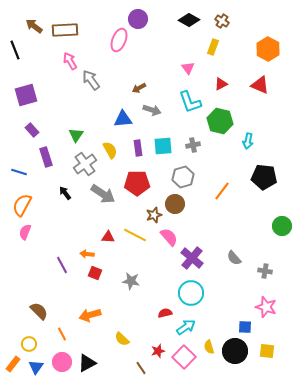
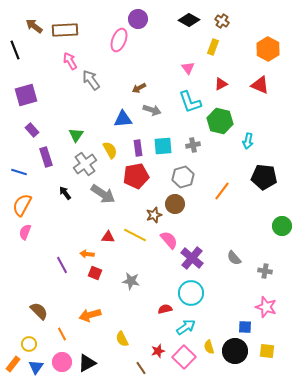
red pentagon at (137, 183): moved 1 px left, 7 px up; rotated 10 degrees counterclockwise
pink semicircle at (169, 237): moved 3 px down
red semicircle at (165, 313): moved 4 px up
yellow semicircle at (122, 339): rotated 21 degrees clockwise
